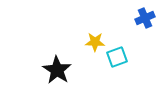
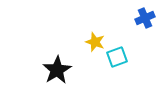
yellow star: rotated 18 degrees clockwise
black star: rotated 8 degrees clockwise
